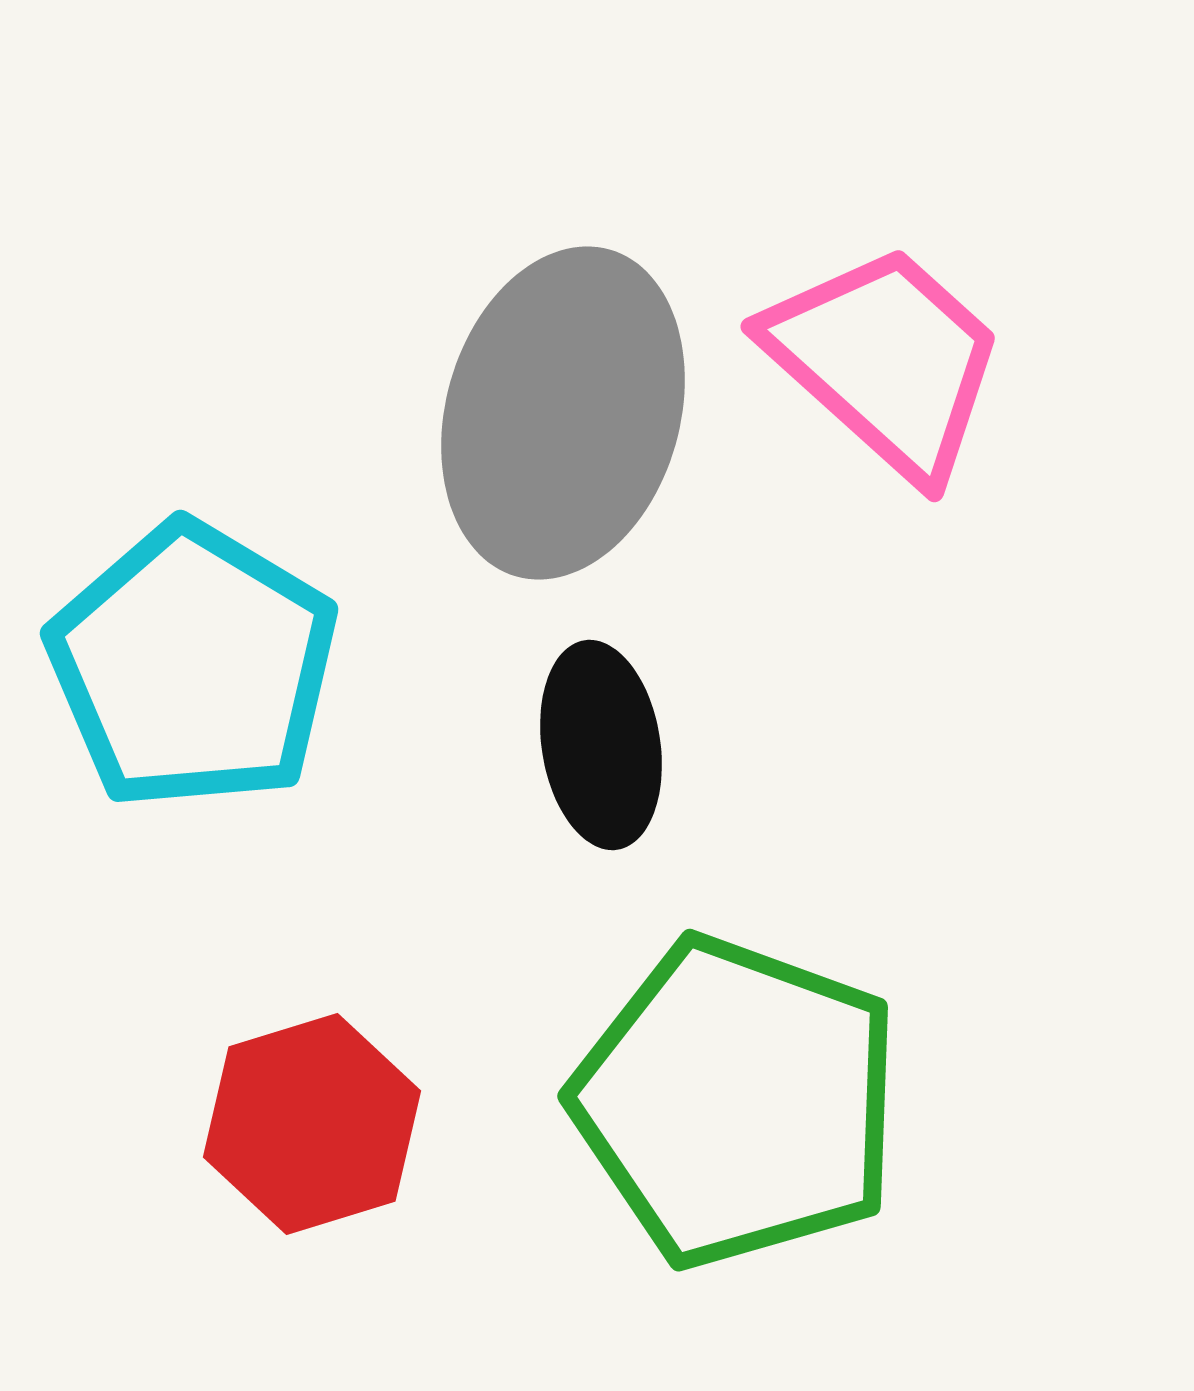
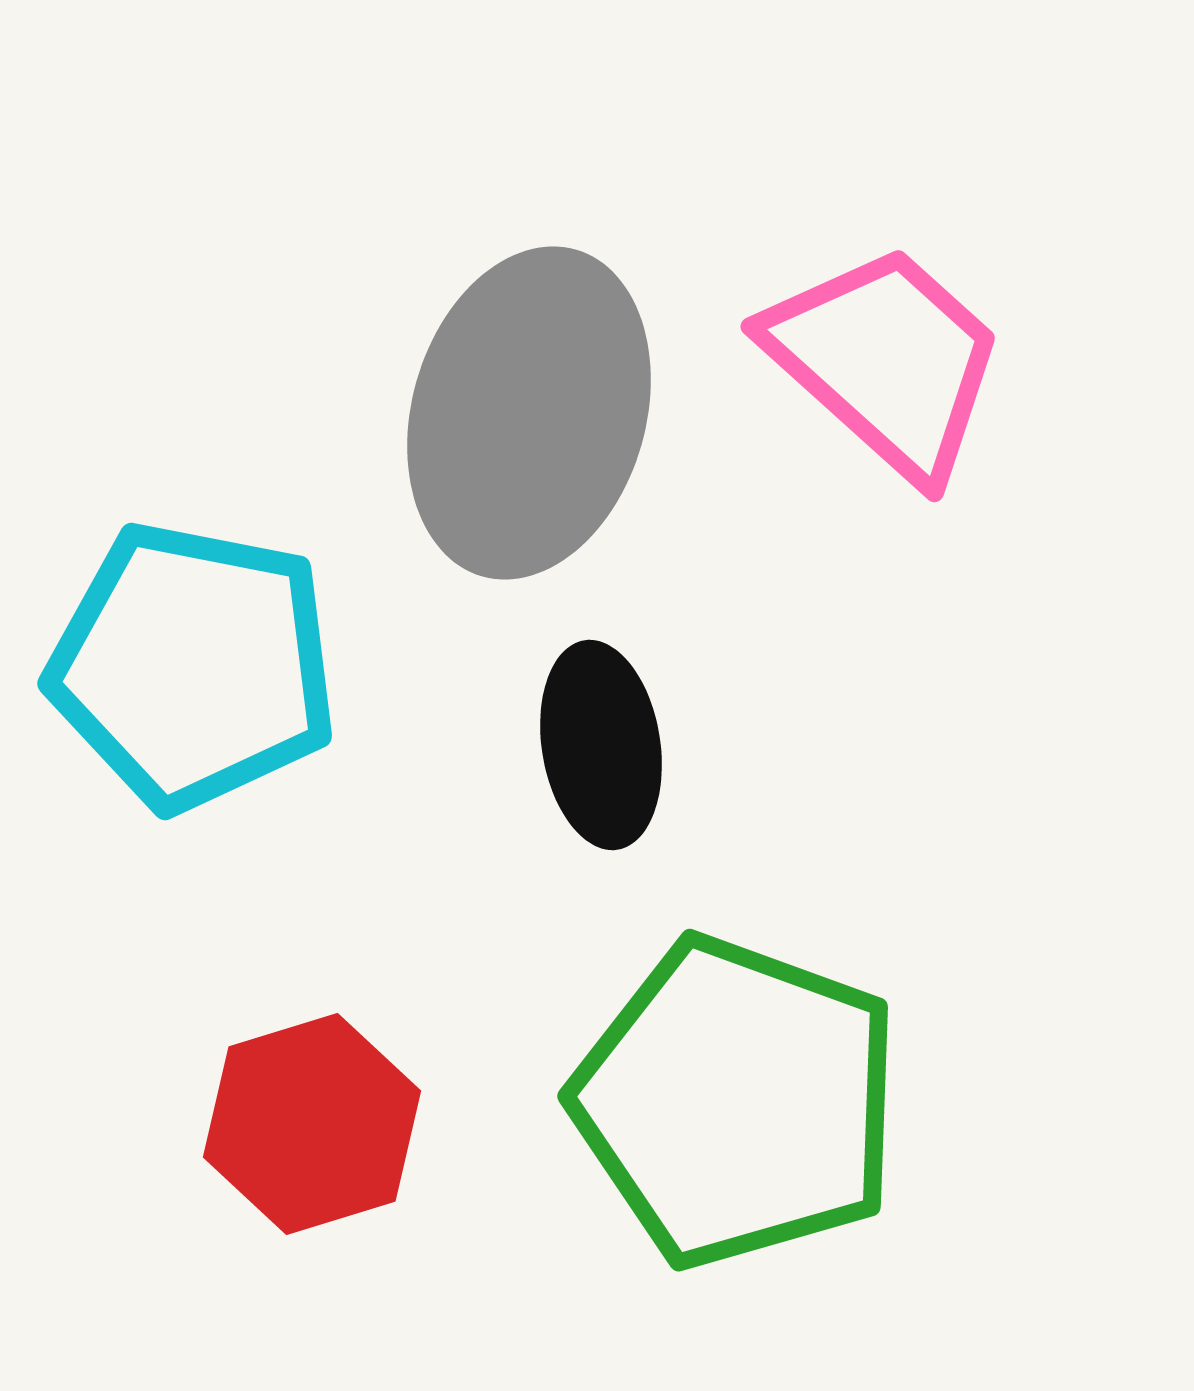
gray ellipse: moved 34 px left
cyan pentagon: rotated 20 degrees counterclockwise
